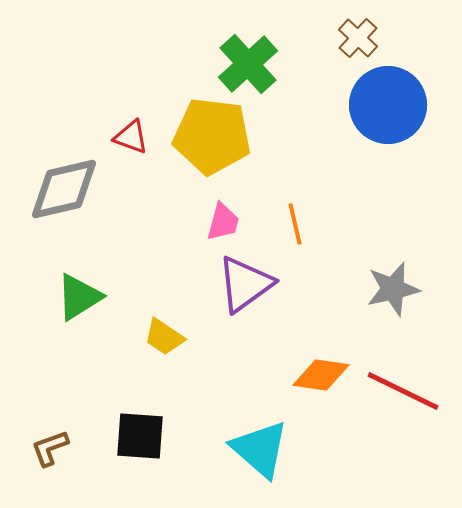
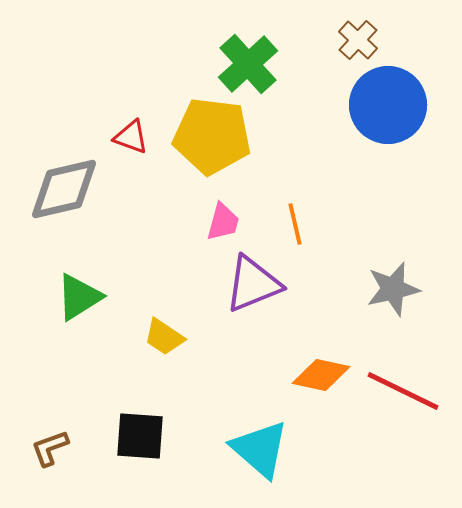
brown cross: moved 2 px down
purple triangle: moved 8 px right; rotated 14 degrees clockwise
orange diamond: rotated 4 degrees clockwise
